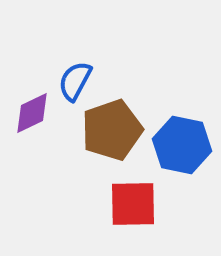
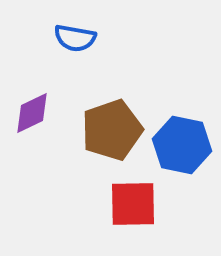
blue semicircle: moved 43 px up; rotated 108 degrees counterclockwise
